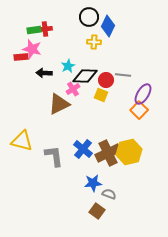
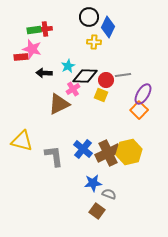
blue diamond: moved 1 px down
gray line: rotated 14 degrees counterclockwise
